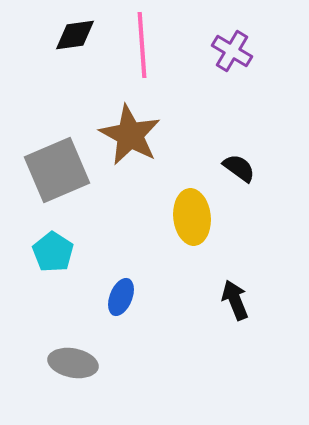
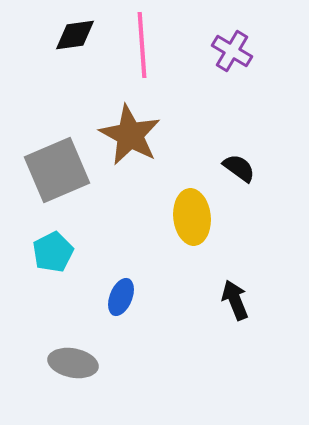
cyan pentagon: rotated 12 degrees clockwise
